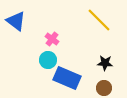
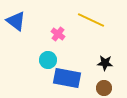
yellow line: moved 8 px left; rotated 20 degrees counterclockwise
pink cross: moved 6 px right, 5 px up
blue rectangle: rotated 12 degrees counterclockwise
